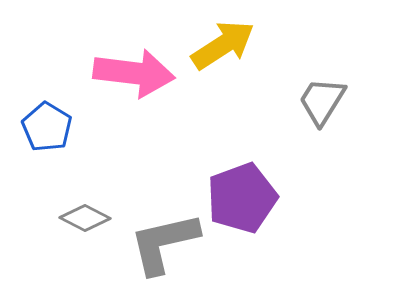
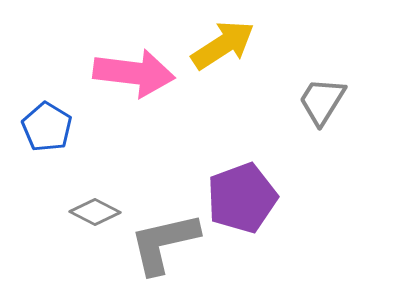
gray diamond: moved 10 px right, 6 px up
